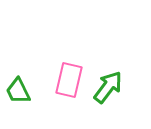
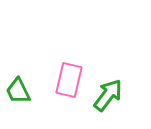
green arrow: moved 8 px down
